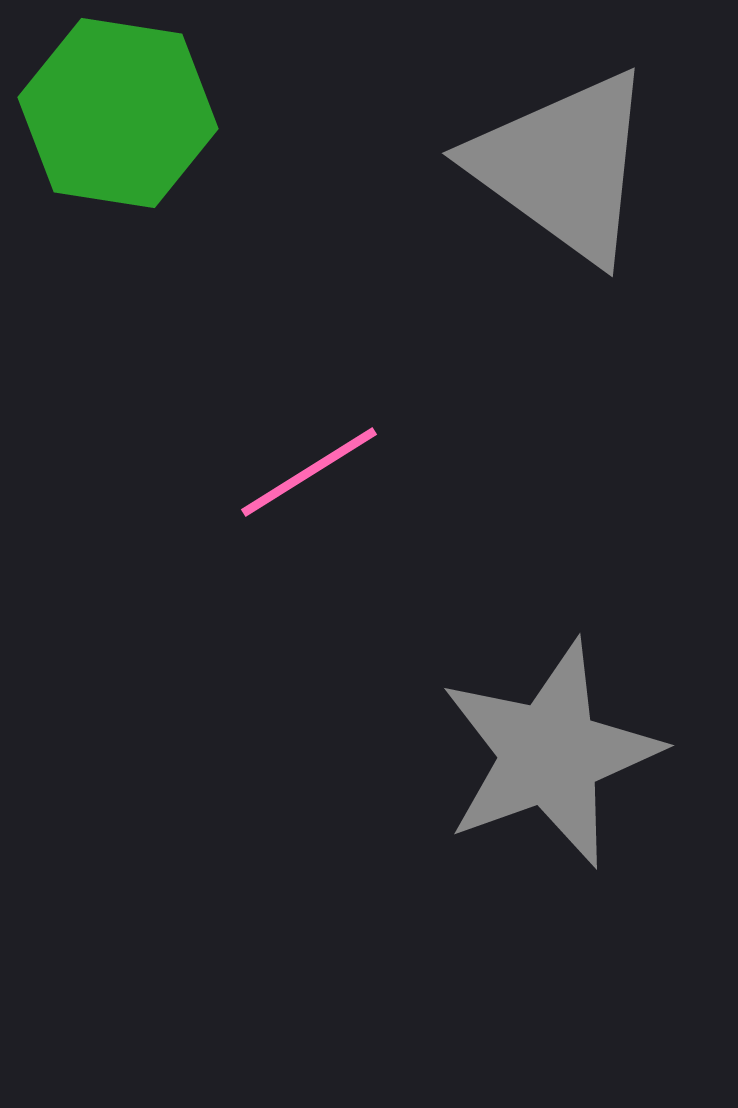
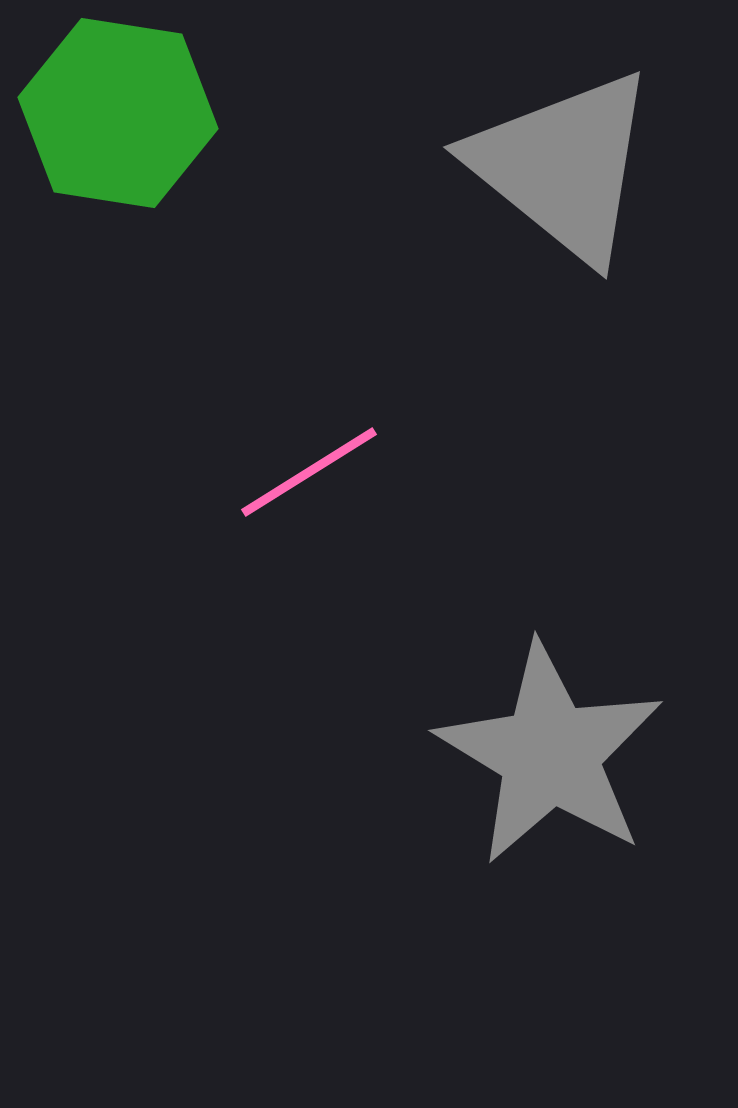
gray triangle: rotated 3 degrees clockwise
gray star: rotated 21 degrees counterclockwise
